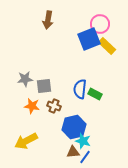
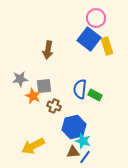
brown arrow: moved 30 px down
pink circle: moved 4 px left, 6 px up
blue square: rotated 30 degrees counterclockwise
yellow rectangle: rotated 30 degrees clockwise
gray star: moved 5 px left
green rectangle: moved 1 px down
orange star: moved 1 px right, 10 px up; rotated 14 degrees clockwise
yellow arrow: moved 7 px right, 5 px down
